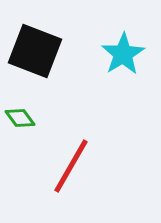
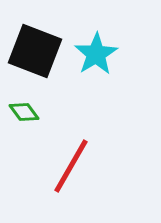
cyan star: moved 27 px left
green diamond: moved 4 px right, 6 px up
